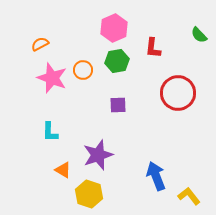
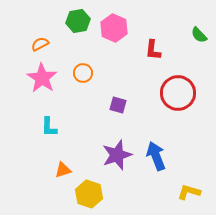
pink hexagon: rotated 12 degrees counterclockwise
red L-shape: moved 2 px down
green hexagon: moved 39 px left, 40 px up
orange circle: moved 3 px down
pink star: moved 10 px left; rotated 12 degrees clockwise
purple square: rotated 18 degrees clockwise
cyan L-shape: moved 1 px left, 5 px up
purple star: moved 19 px right
orange triangle: rotated 48 degrees counterclockwise
blue arrow: moved 20 px up
yellow L-shape: moved 4 px up; rotated 35 degrees counterclockwise
